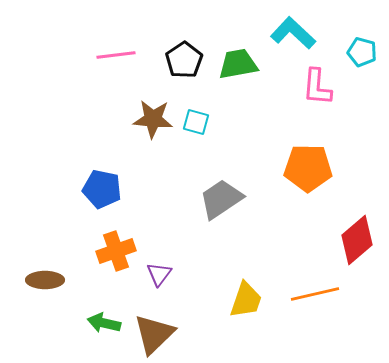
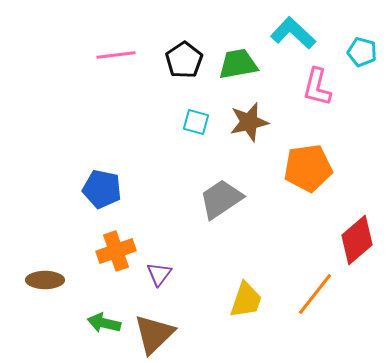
pink L-shape: rotated 9 degrees clockwise
brown star: moved 96 px right, 3 px down; rotated 18 degrees counterclockwise
orange pentagon: rotated 9 degrees counterclockwise
orange line: rotated 39 degrees counterclockwise
